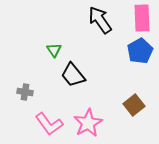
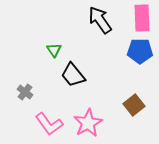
blue pentagon: rotated 30 degrees clockwise
gray cross: rotated 28 degrees clockwise
